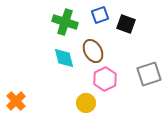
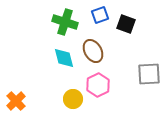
gray square: rotated 15 degrees clockwise
pink hexagon: moved 7 px left, 6 px down
yellow circle: moved 13 px left, 4 px up
